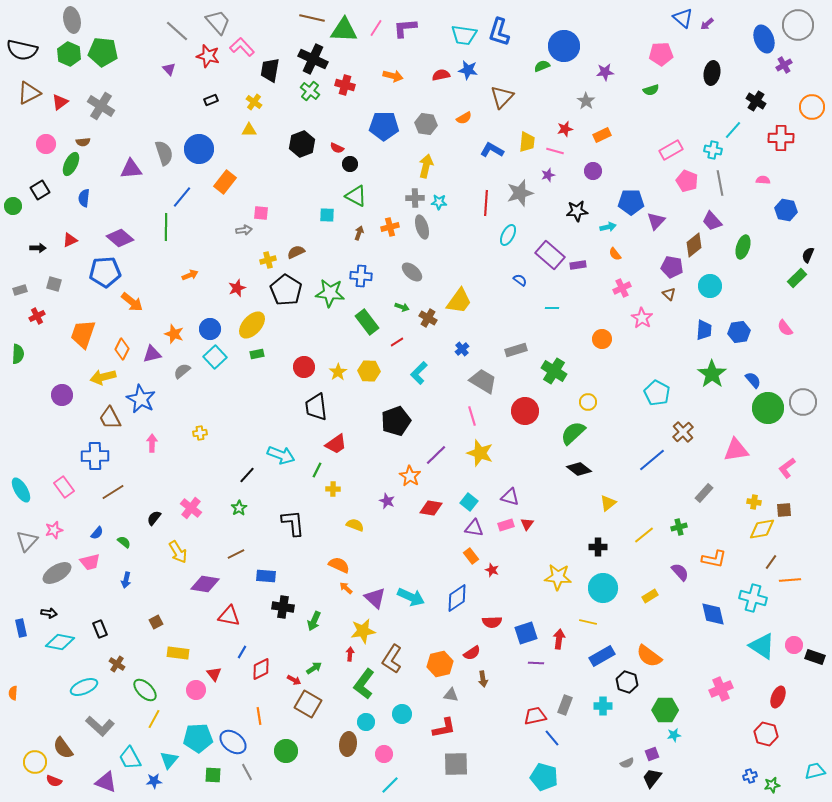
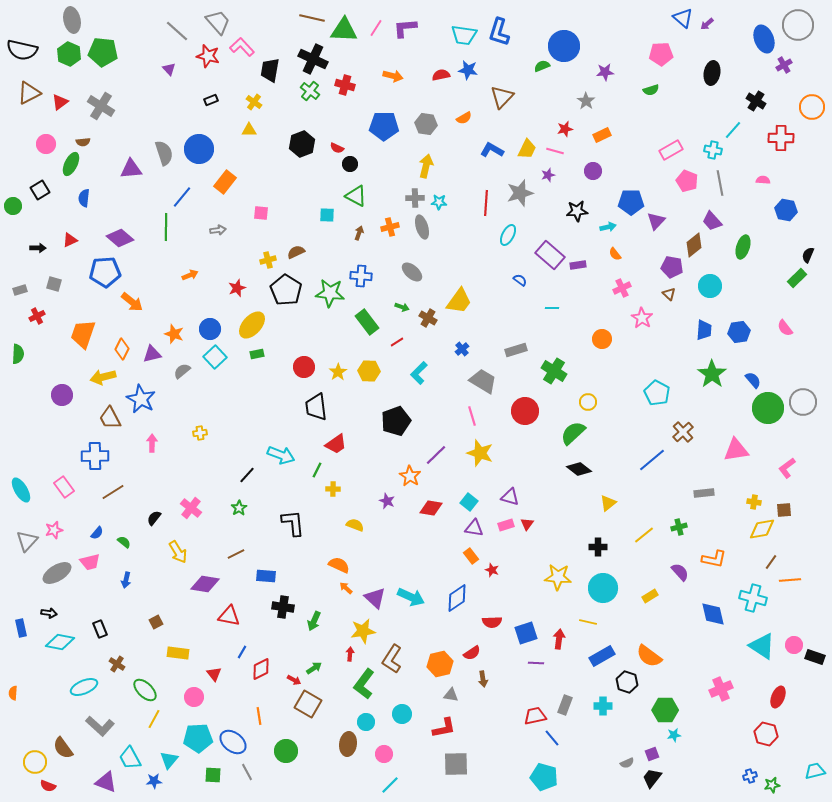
yellow trapezoid at (527, 142): moved 7 px down; rotated 20 degrees clockwise
gray arrow at (244, 230): moved 26 px left
gray rectangle at (704, 493): rotated 42 degrees clockwise
pink circle at (196, 690): moved 2 px left, 7 px down
red semicircle at (54, 781): moved 6 px left, 5 px down
